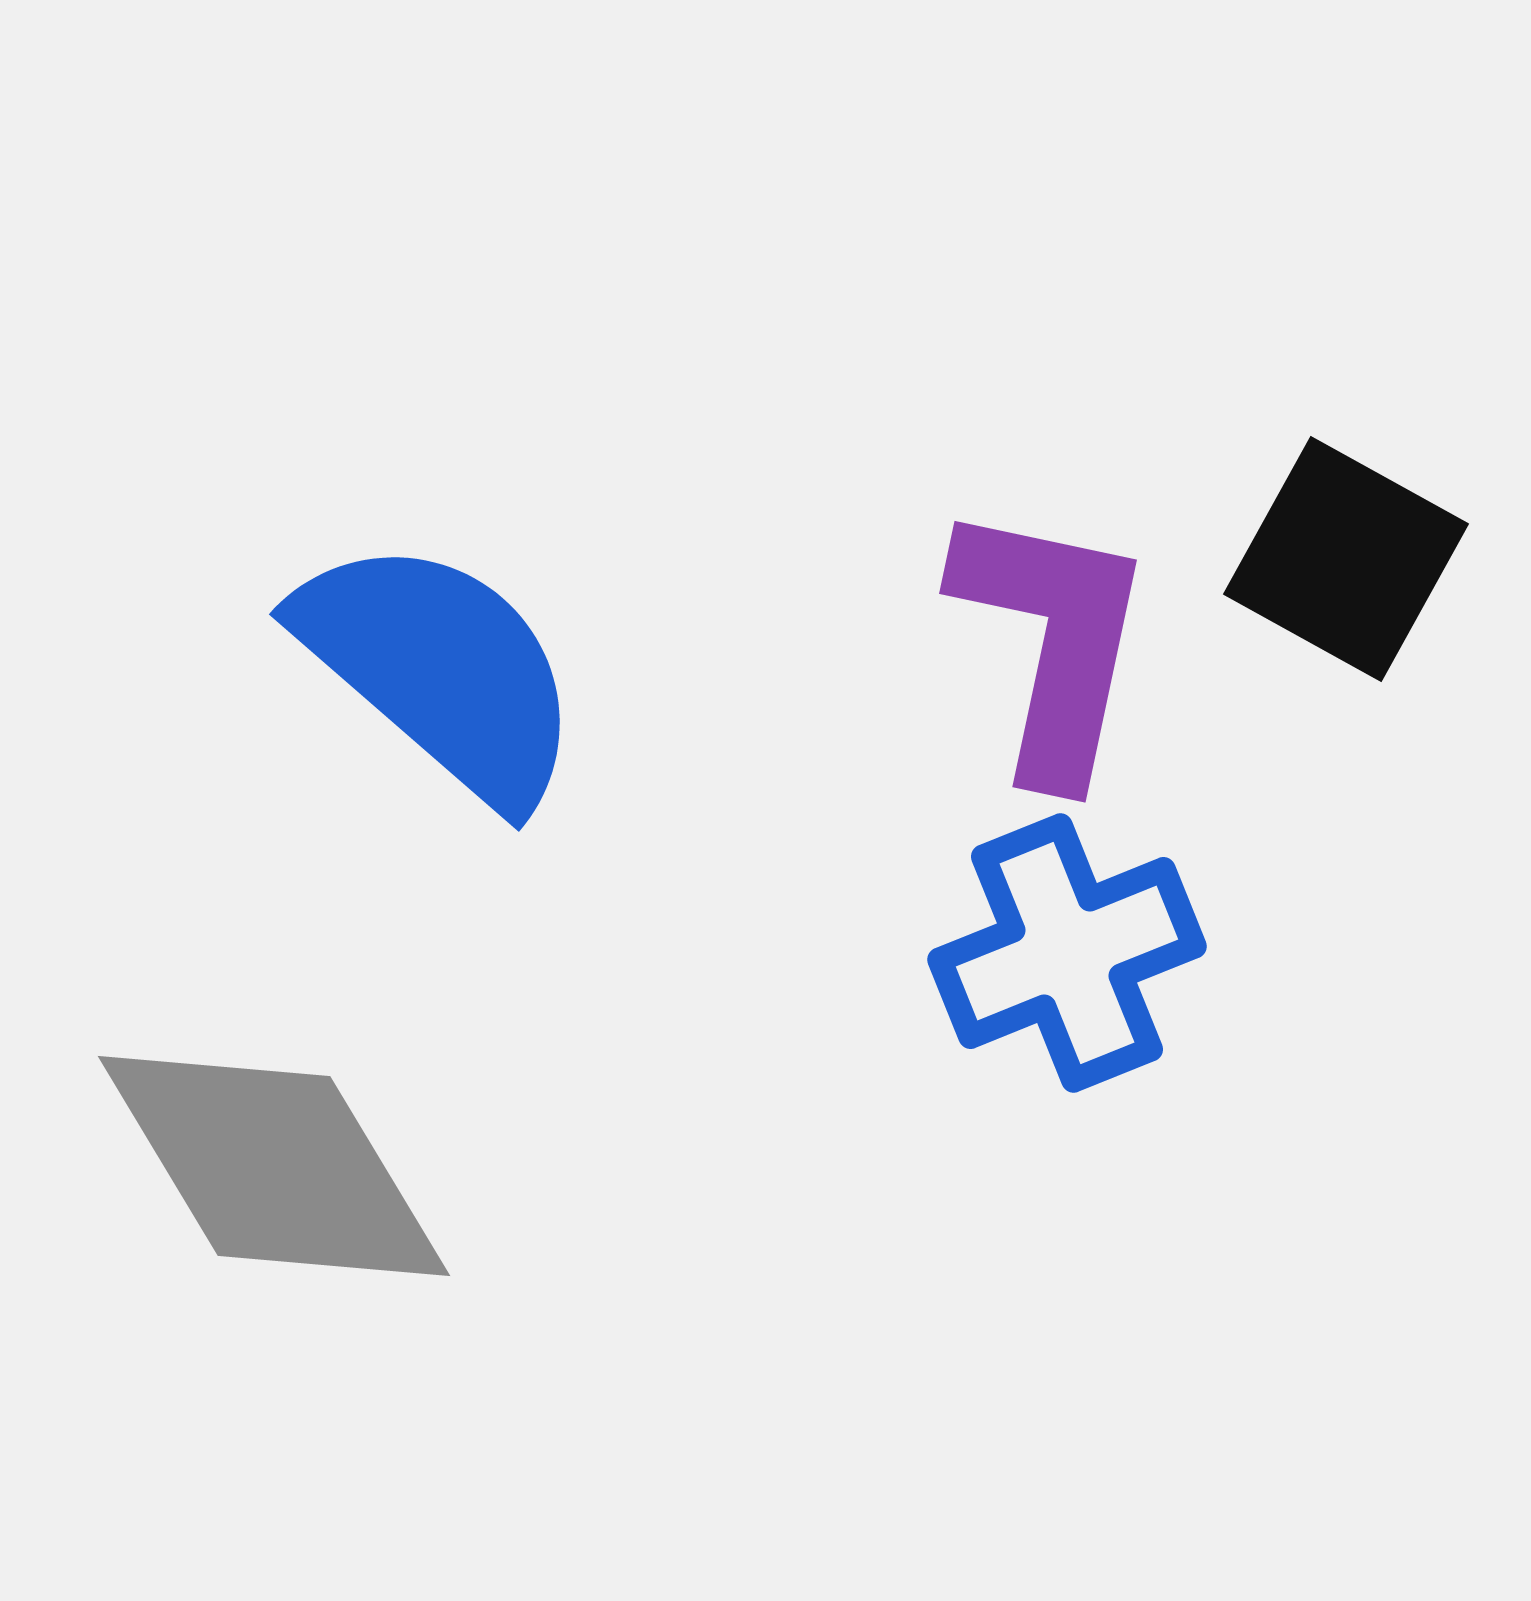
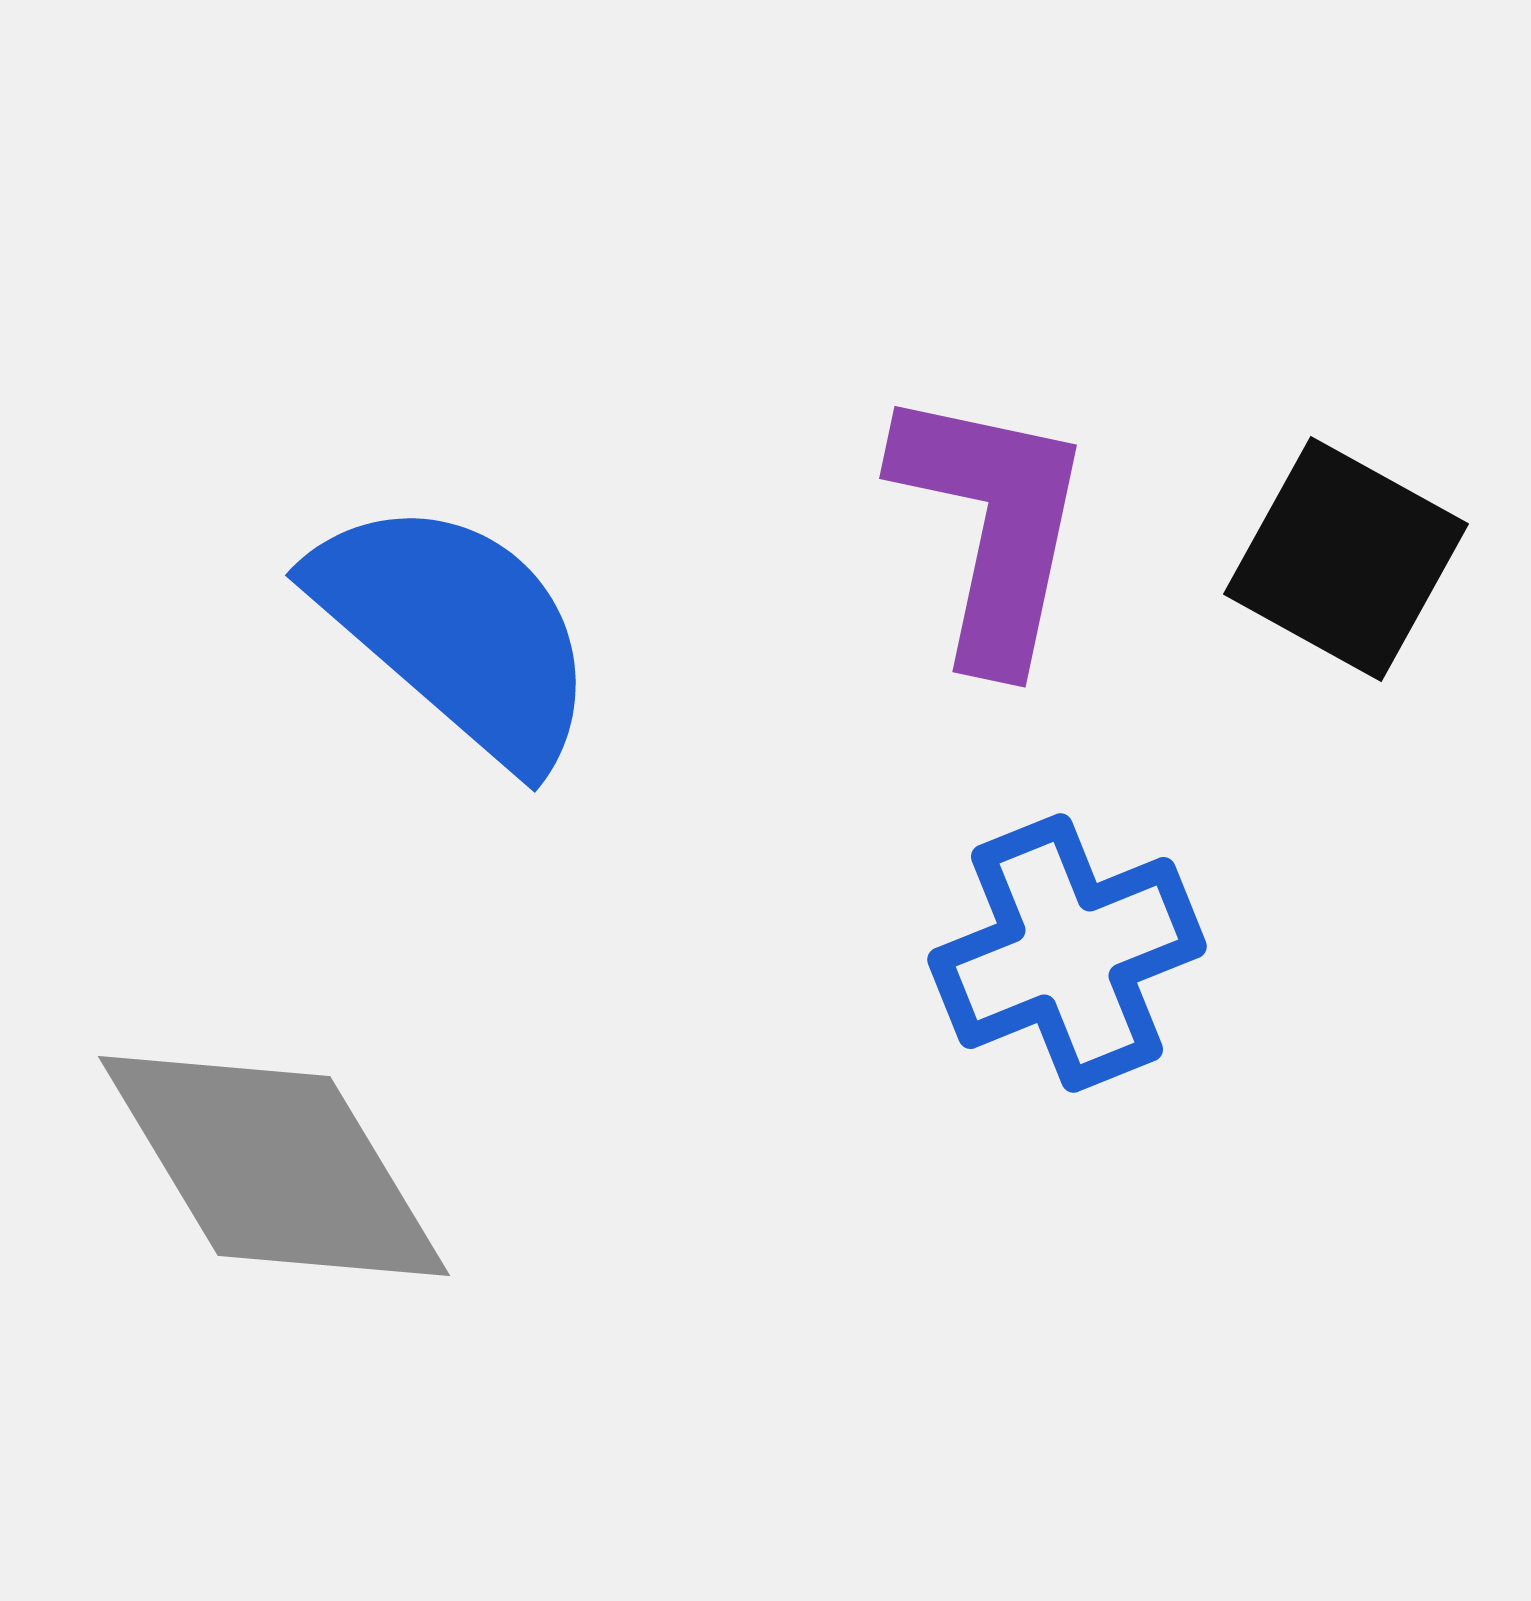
purple L-shape: moved 60 px left, 115 px up
blue semicircle: moved 16 px right, 39 px up
